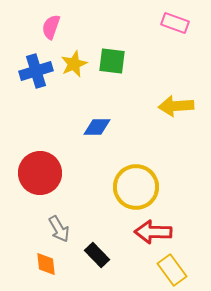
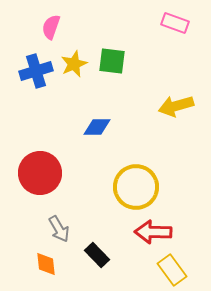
yellow arrow: rotated 12 degrees counterclockwise
